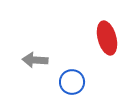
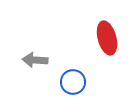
blue circle: moved 1 px right
